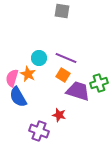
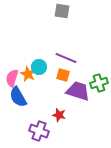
cyan circle: moved 9 px down
orange square: rotated 16 degrees counterclockwise
